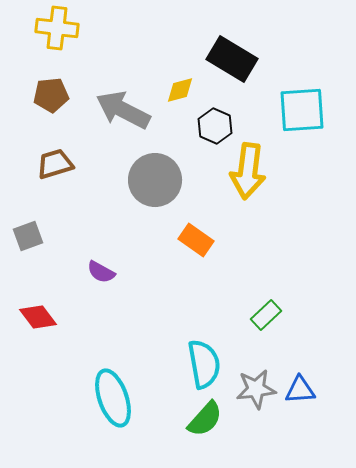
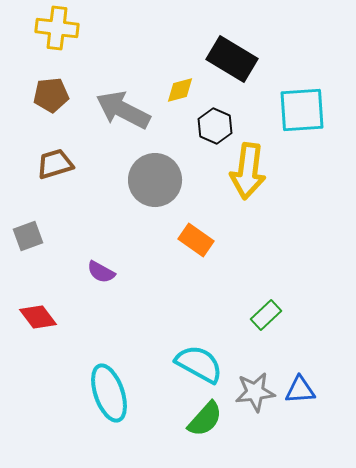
cyan semicircle: moved 5 px left; rotated 51 degrees counterclockwise
gray star: moved 1 px left, 3 px down
cyan ellipse: moved 4 px left, 5 px up
